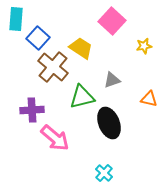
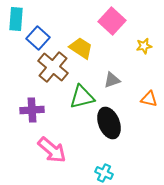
pink arrow: moved 3 px left, 12 px down
cyan cross: rotated 18 degrees counterclockwise
